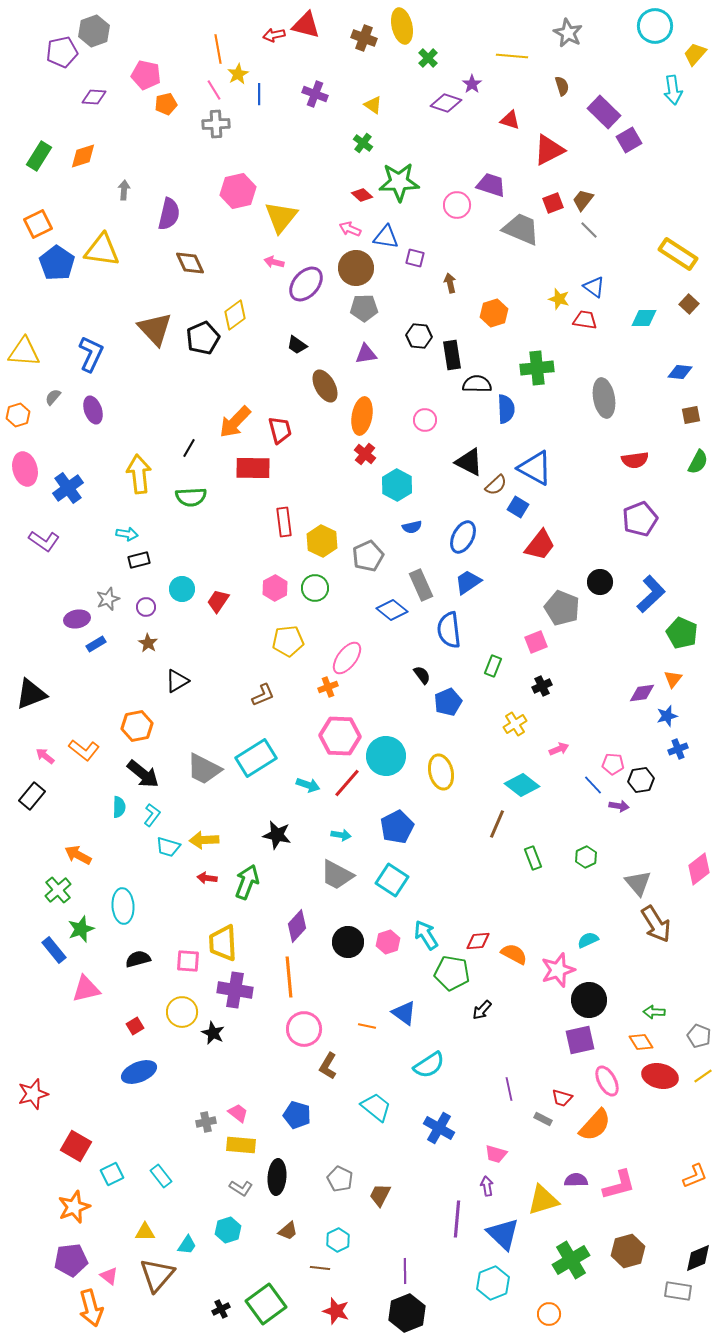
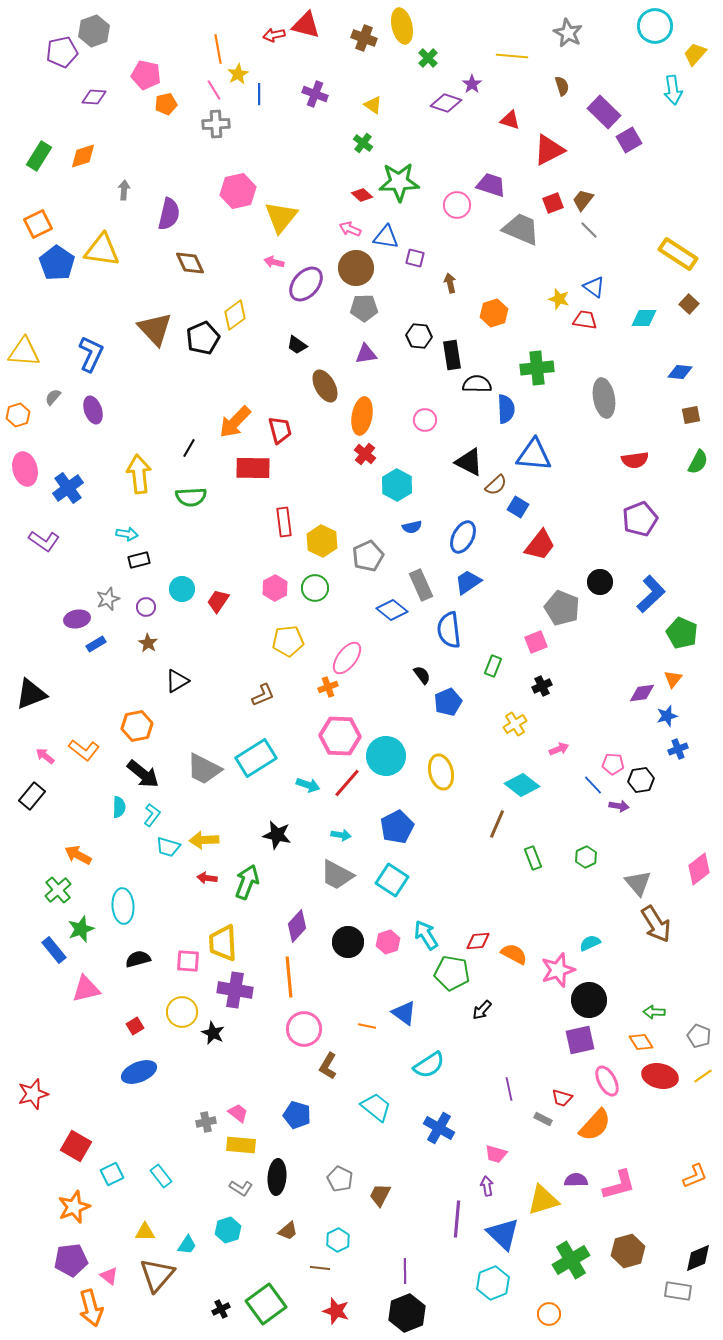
blue triangle at (535, 468): moved 1 px left, 13 px up; rotated 24 degrees counterclockwise
cyan semicircle at (588, 940): moved 2 px right, 3 px down
